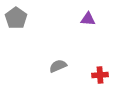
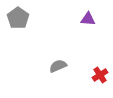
gray pentagon: moved 2 px right
red cross: rotated 28 degrees counterclockwise
